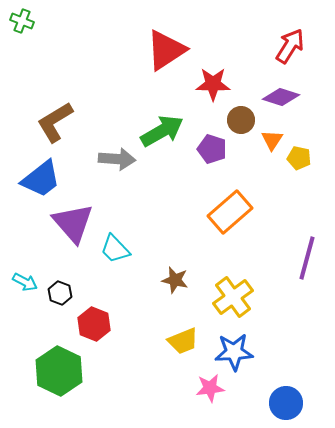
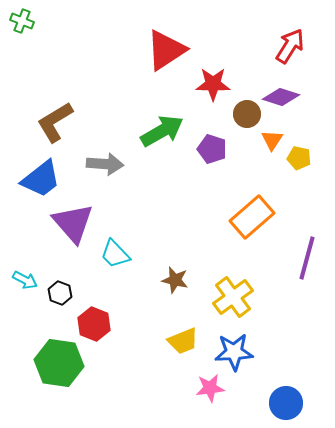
brown circle: moved 6 px right, 6 px up
gray arrow: moved 12 px left, 5 px down
orange rectangle: moved 22 px right, 5 px down
cyan trapezoid: moved 5 px down
cyan arrow: moved 2 px up
green hexagon: moved 8 px up; rotated 18 degrees counterclockwise
